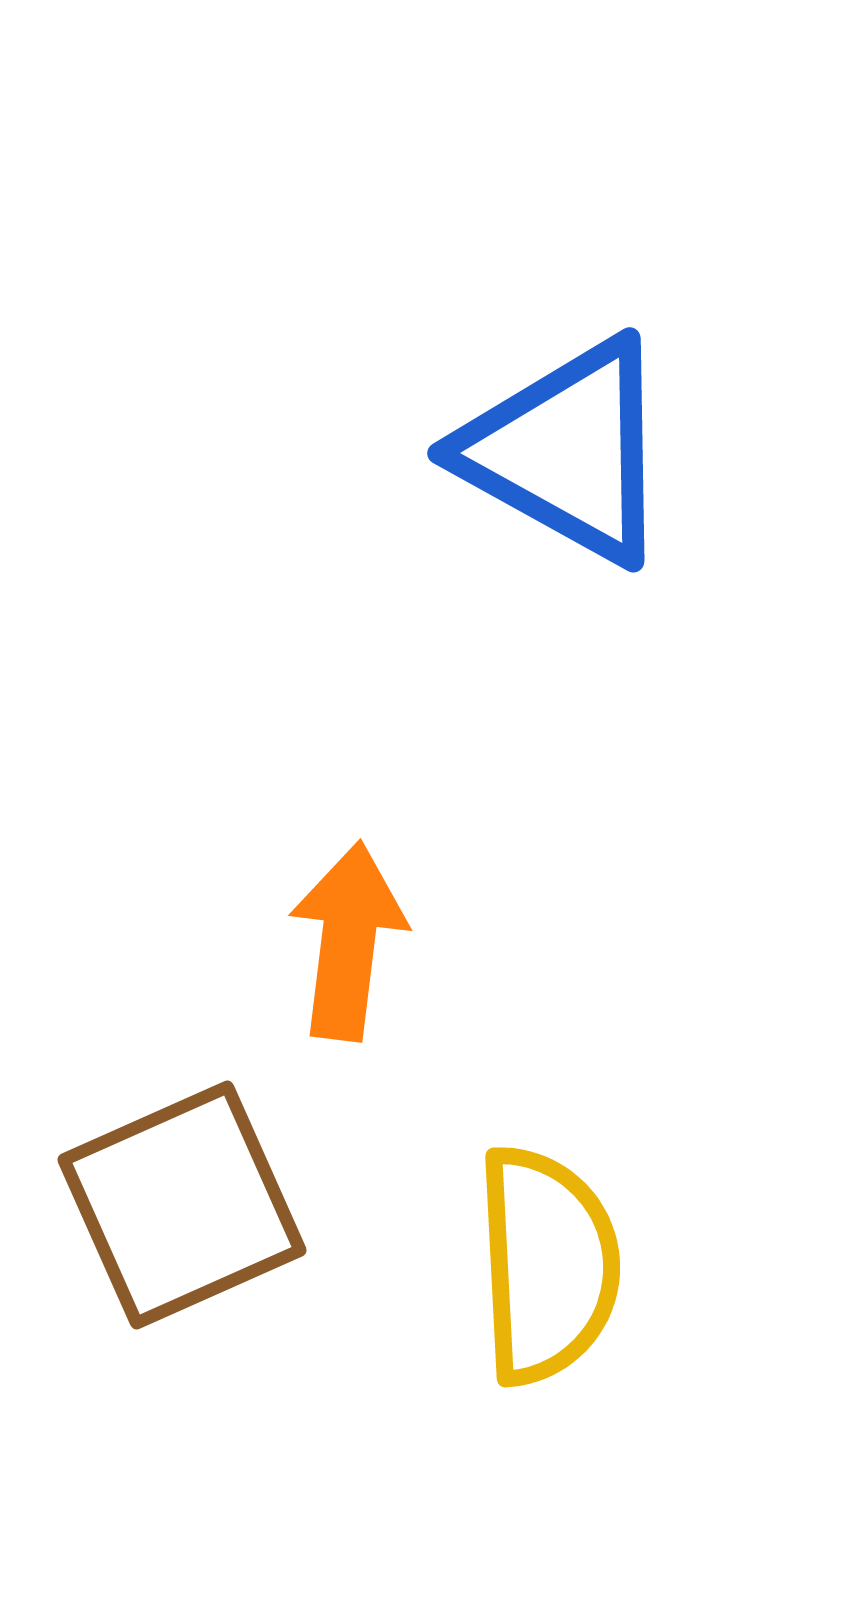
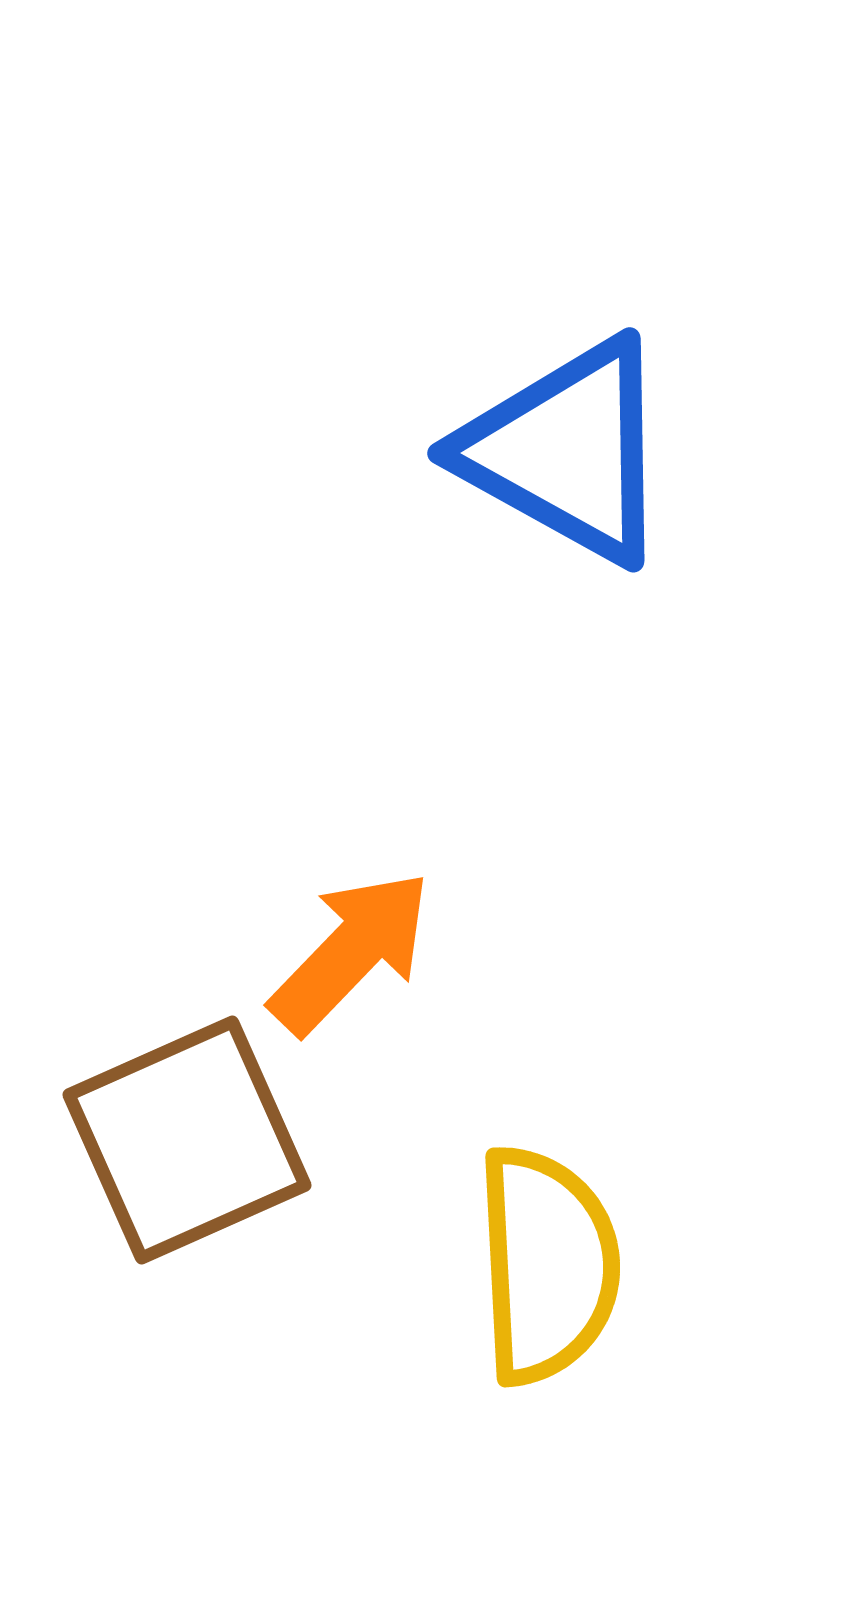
orange arrow: moved 3 px right, 11 px down; rotated 37 degrees clockwise
brown square: moved 5 px right, 65 px up
